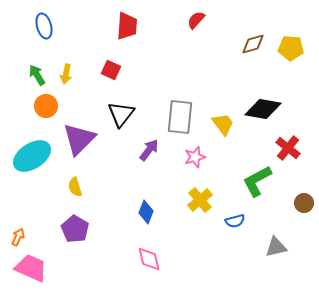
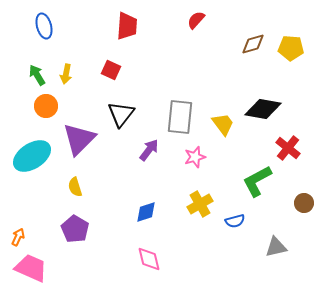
yellow cross: moved 4 px down; rotated 10 degrees clockwise
blue diamond: rotated 50 degrees clockwise
